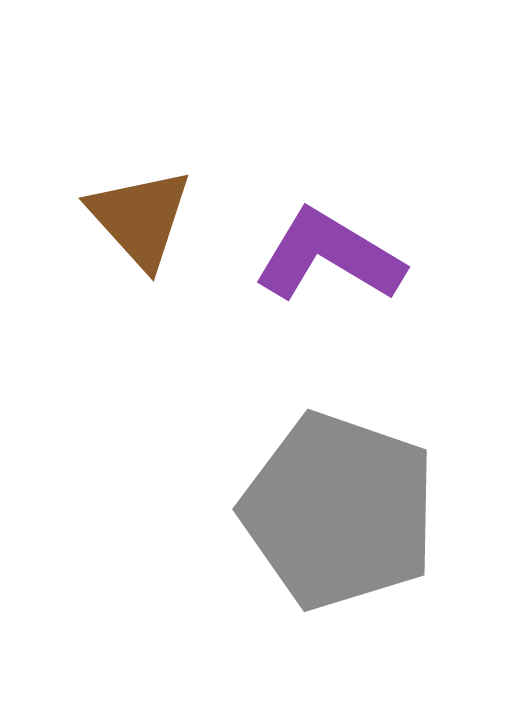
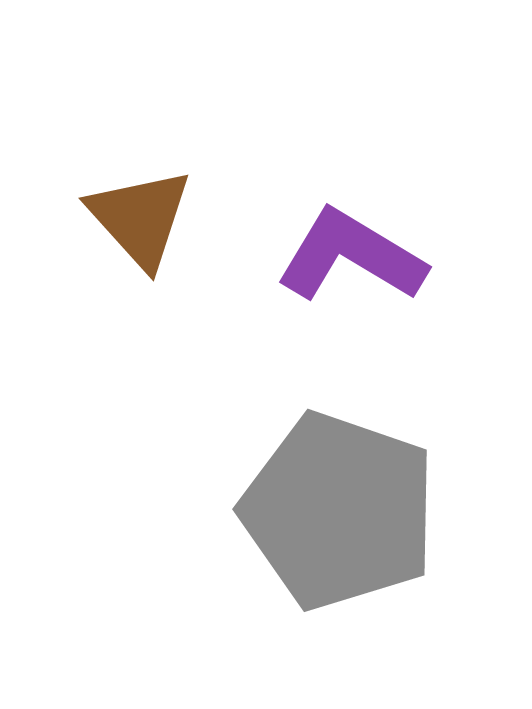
purple L-shape: moved 22 px right
